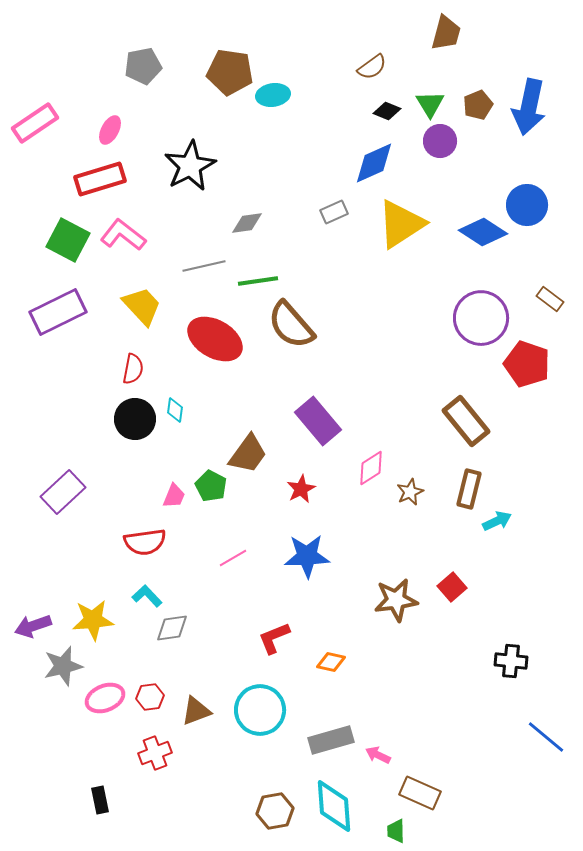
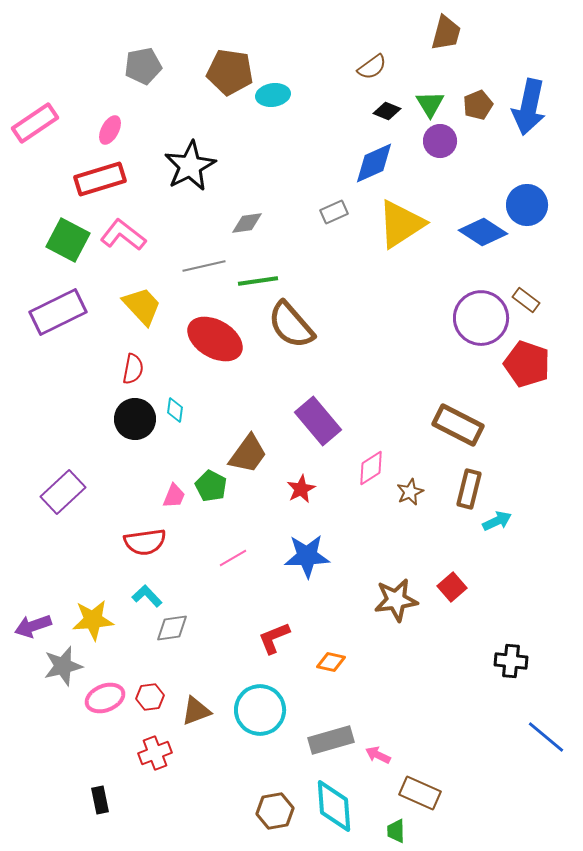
brown rectangle at (550, 299): moved 24 px left, 1 px down
brown rectangle at (466, 421): moved 8 px left, 4 px down; rotated 24 degrees counterclockwise
